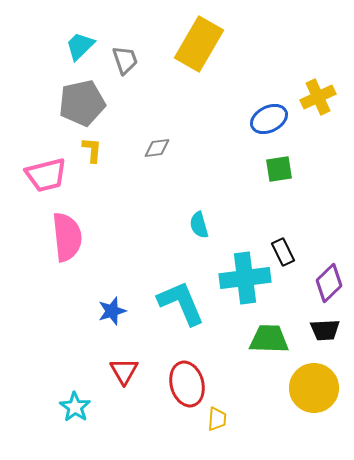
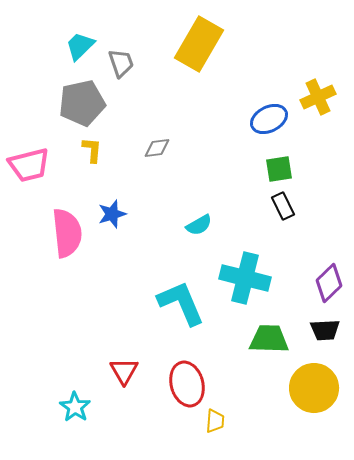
gray trapezoid: moved 4 px left, 3 px down
pink trapezoid: moved 17 px left, 10 px up
cyan semicircle: rotated 104 degrees counterclockwise
pink semicircle: moved 4 px up
black rectangle: moved 46 px up
cyan cross: rotated 21 degrees clockwise
blue star: moved 97 px up
yellow trapezoid: moved 2 px left, 2 px down
